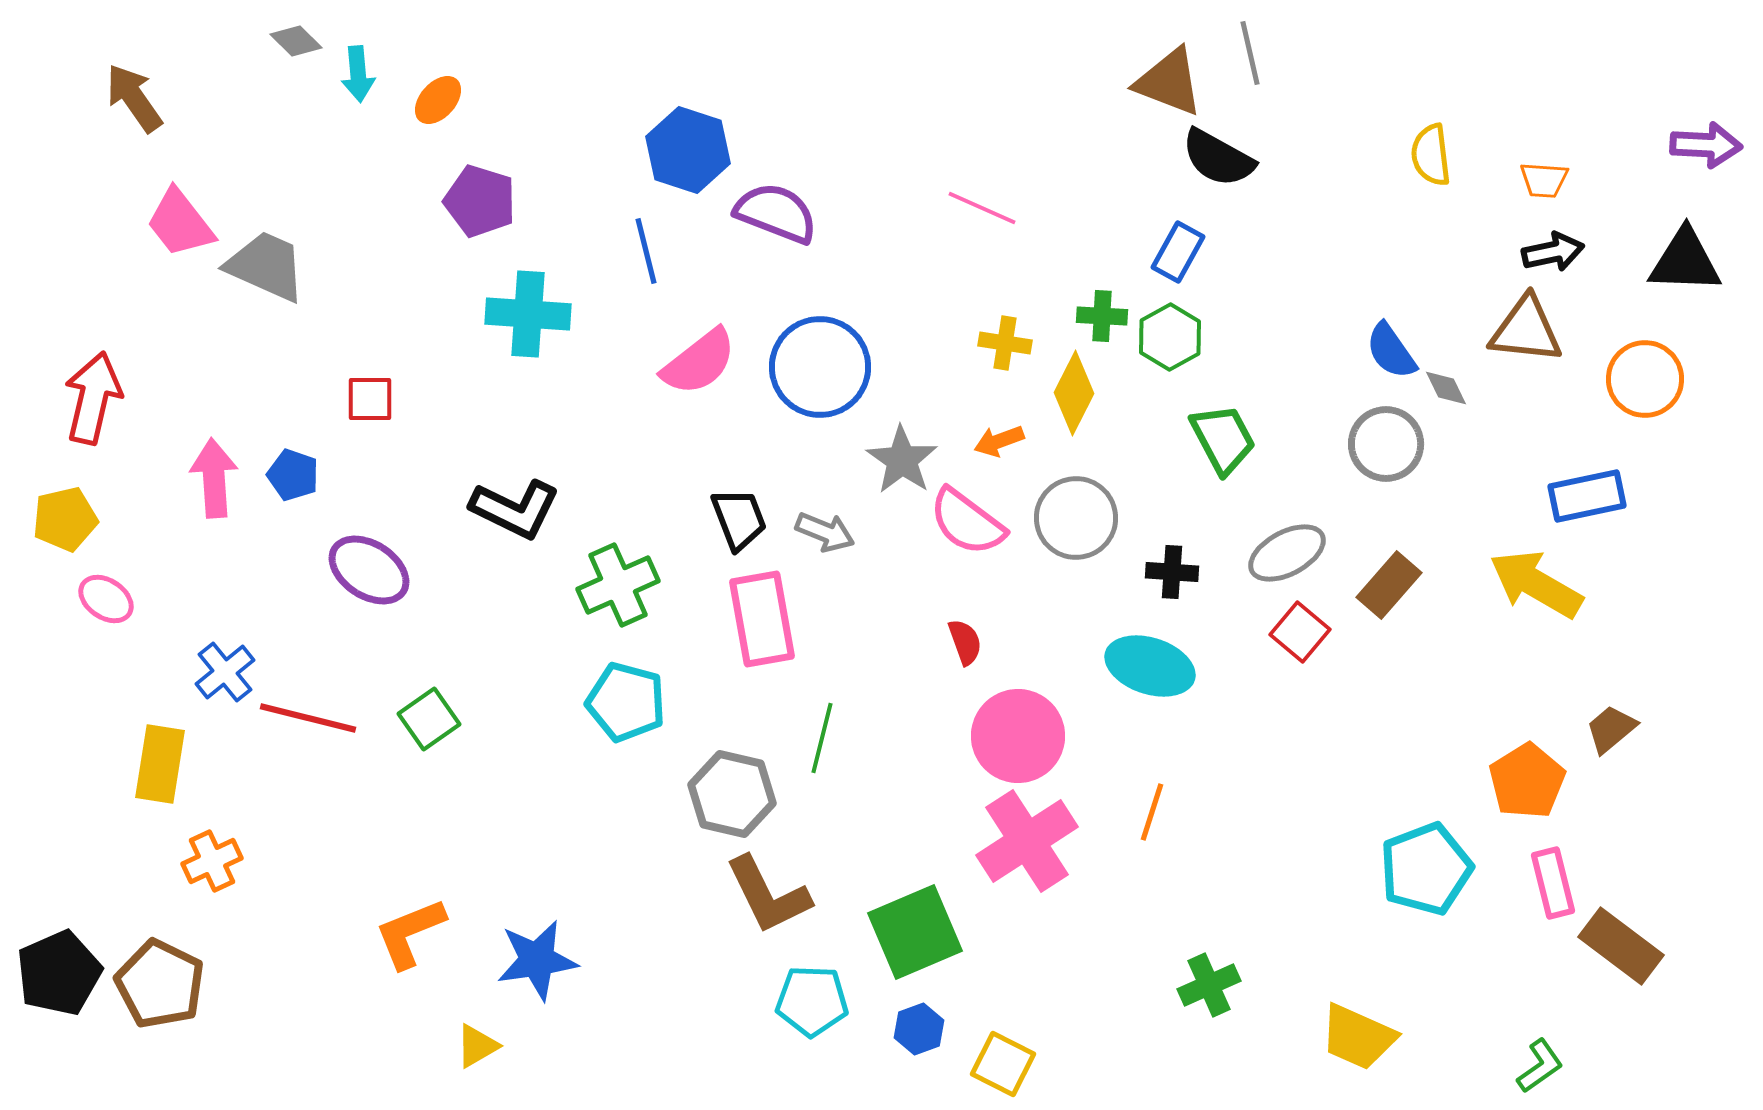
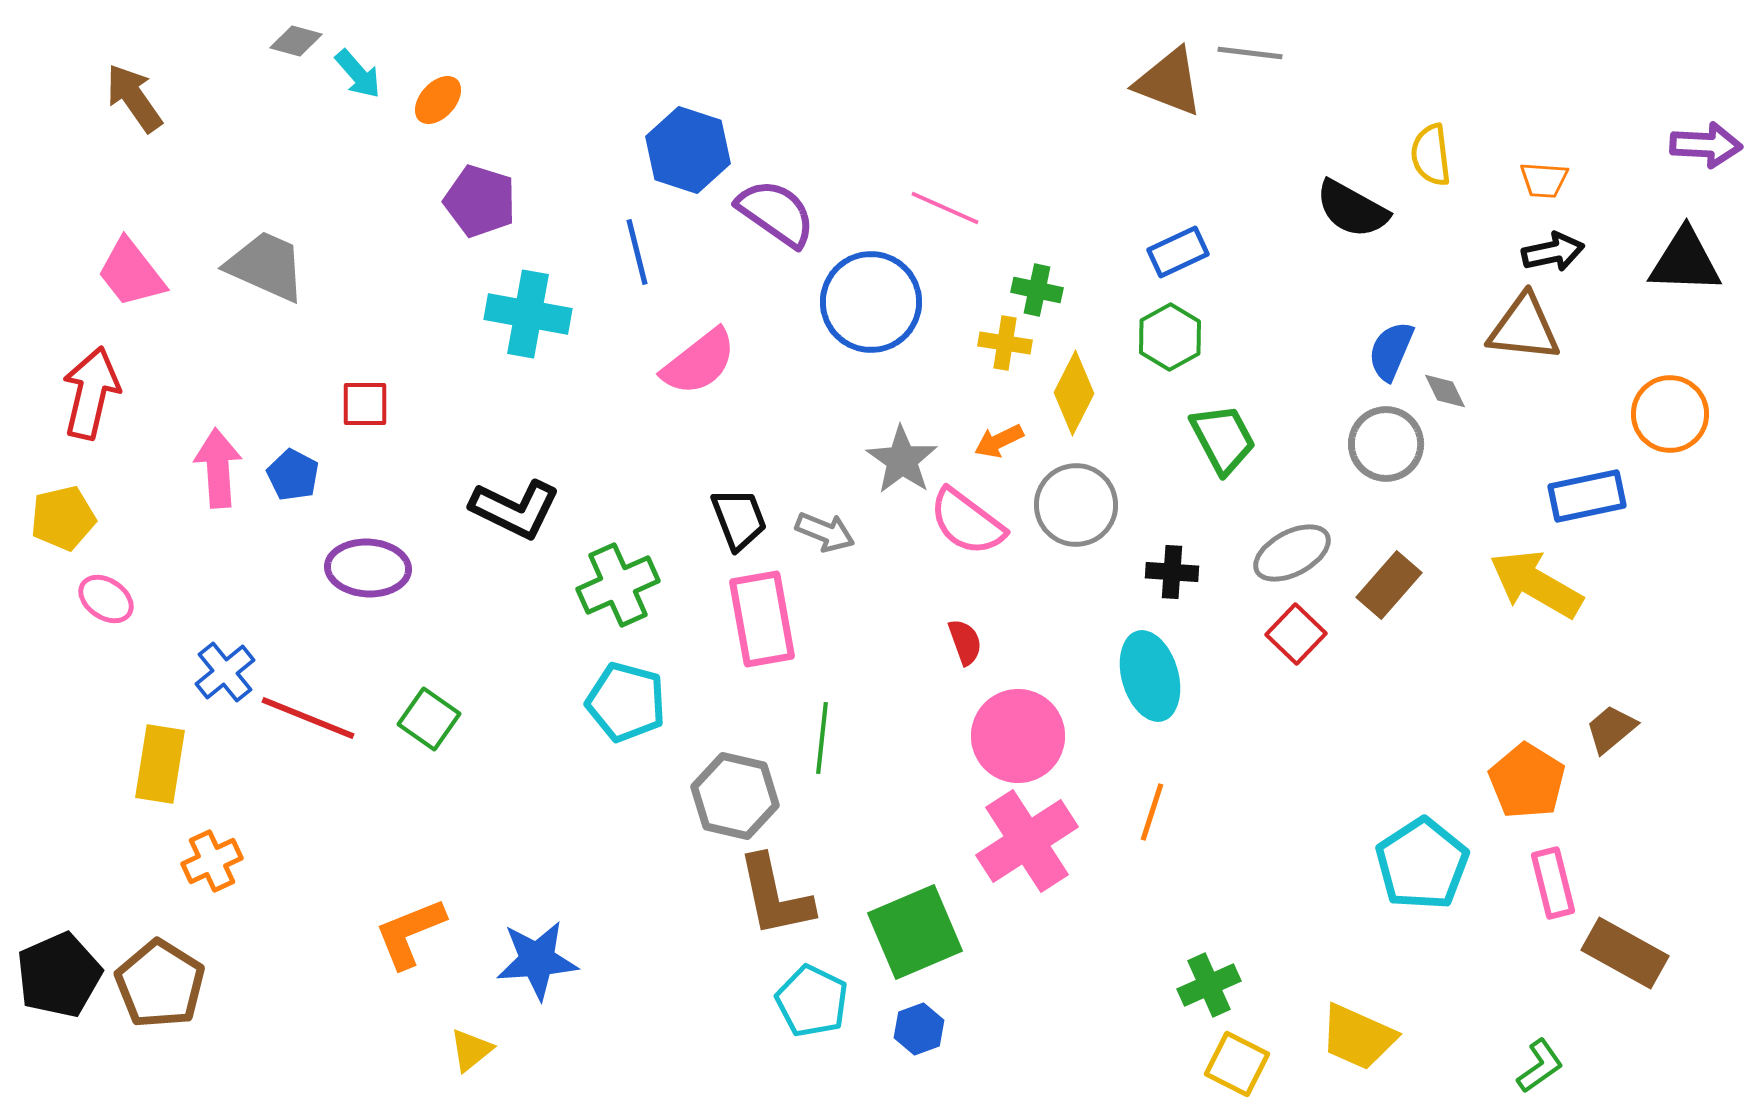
gray diamond at (296, 41): rotated 30 degrees counterclockwise
gray line at (1250, 53): rotated 70 degrees counterclockwise
cyan arrow at (358, 74): rotated 36 degrees counterclockwise
black semicircle at (1218, 158): moved 134 px right, 51 px down
pink line at (982, 208): moved 37 px left
purple semicircle at (776, 213): rotated 14 degrees clockwise
pink trapezoid at (180, 223): moved 49 px left, 50 px down
blue line at (646, 251): moved 9 px left, 1 px down
blue rectangle at (1178, 252): rotated 36 degrees clockwise
cyan cross at (528, 314): rotated 6 degrees clockwise
green cross at (1102, 316): moved 65 px left, 26 px up; rotated 9 degrees clockwise
brown triangle at (1526, 330): moved 2 px left, 2 px up
blue semicircle at (1391, 351): rotated 58 degrees clockwise
blue circle at (820, 367): moved 51 px right, 65 px up
orange circle at (1645, 379): moved 25 px right, 35 px down
gray diamond at (1446, 388): moved 1 px left, 3 px down
red arrow at (93, 398): moved 2 px left, 5 px up
red square at (370, 399): moved 5 px left, 5 px down
orange arrow at (999, 441): rotated 6 degrees counterclockwise
blue pentagon at (293, 475): rotated 9 degrees clockwise
pink arrow at (214, 478): moved 4 px right, 10 px up
gray circle at (1076, 518): moved 13 px up
yellow pentagon at (65, 519): moved 2 px left, 1 px up
gray ellipse at (1287, 553): moved 5 px right
purple ellipse at (369, 570): moved 1 px left, 2 px up; rotated 30 degrees counterclockwise
red square at (1300, 632): moved 4 px left, 2 px down; rotated 4 degrees clockwise
cyan ellipse at (1150, 666): moved 10 px down; rotated 56 degrees clockwise
red line at (308, 718): rotated 8 degrees clockwise
green square at (429, 719): rotated 20 degrees counterclockwise
green line at (822, 738): rotated 8 degrees counterclockwise
orange pentagon at (1527, 781): rotated 8 degrees counterclockwise
gray hexagon at (732, 794): moved 3 px right, 2 px down
cyan pentagon at (1426, 869): moved 4 px left, 5 px up; rotated 12 degrees counterclockwise
brown L-shape at (768, 895): moved 7 px right, 1 px down; rotated 14 degrees clockwise
brown rectangle at (1621, 946): moved 4 px right, 7 px down; rotated 8 degrees counterclockwise
blue star at (537, 960): rotated 4 degrees clockwise
black pentagon at (59, 973): moved 2 px down
brown pentagon at (160, 984): rotated 6 degrees clockwise
cyan pentagon at (812, 1001): rotated 24 degrees clockwise
yellow triangle at (477, 1046): moved 6 px left, 4 px down; rotated 9 degrees counterclockwise
yellow square at (1003, 1064): moved 234 px right
